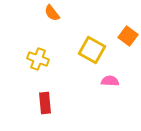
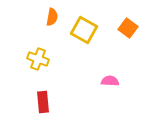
orange semicircle: moved 4 px down; rotated 132 degrees counterclockwise
orange square: moved 8 px up
yellow square: moved 8 px left, 20 px up
red rectangle: moved 2 px left, 1 px up
